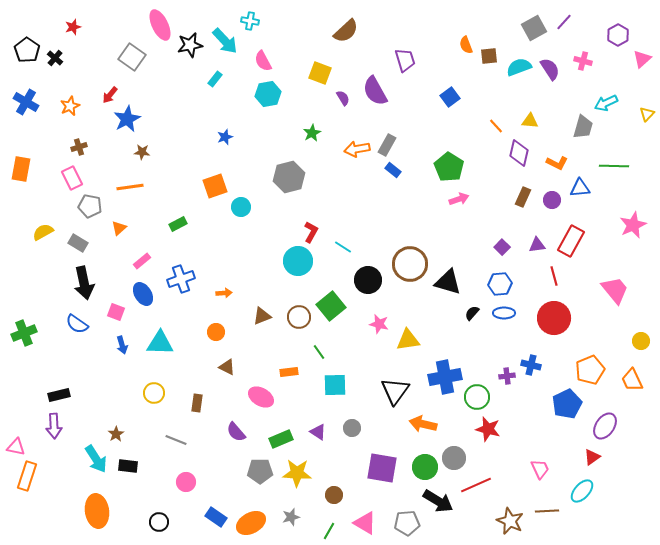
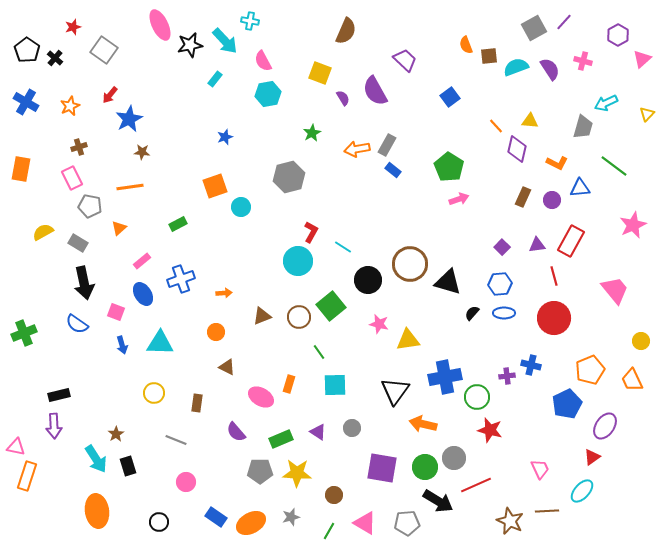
brown semicircle at (346, 31): rotated 24 degrees counterclockwise
gray square at (132, 57): moved 28 px left, 7 px up
purple trapezoid at (405, 60): rotated 30 degrees counterclockwise
cyan semicircle at (519, 67): moved 3 px left
blue star at (127, 119): moved 2 px right
purple diamond at (519, 153): moved 2 px left, 4 px up
green line at (614, 166): rotated 36 degrees clockwise
orange rectangle at (289, 372): moved 12 px down; rotated 66 degrees counterclockwise
red star at (488, 429): moved 2 px right, 1 px down
black rectangle at (128, 466): rotated 66 degrees clockwise
